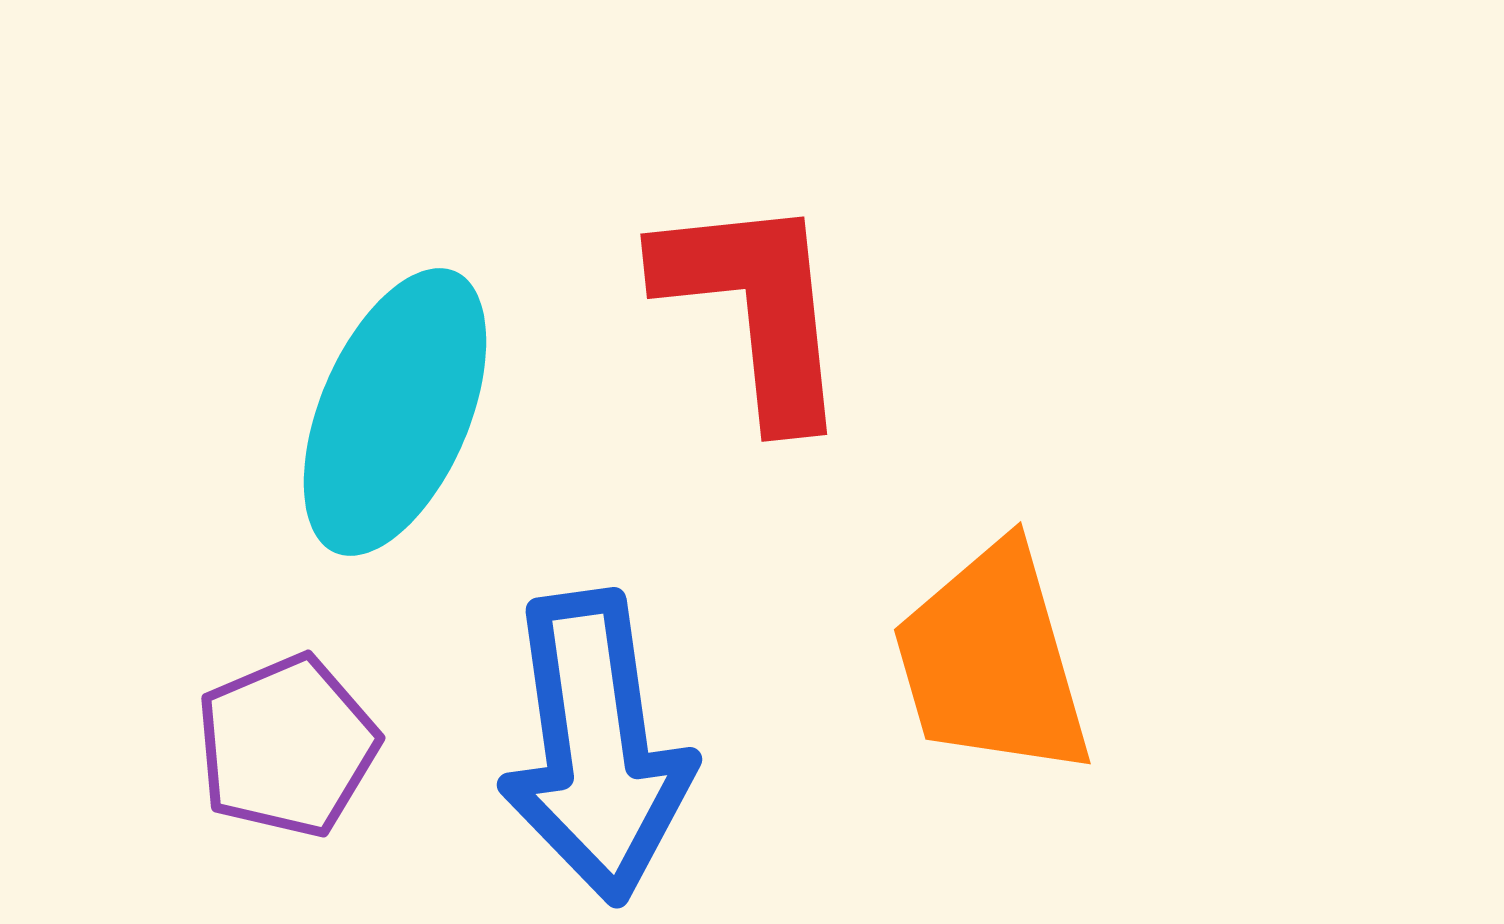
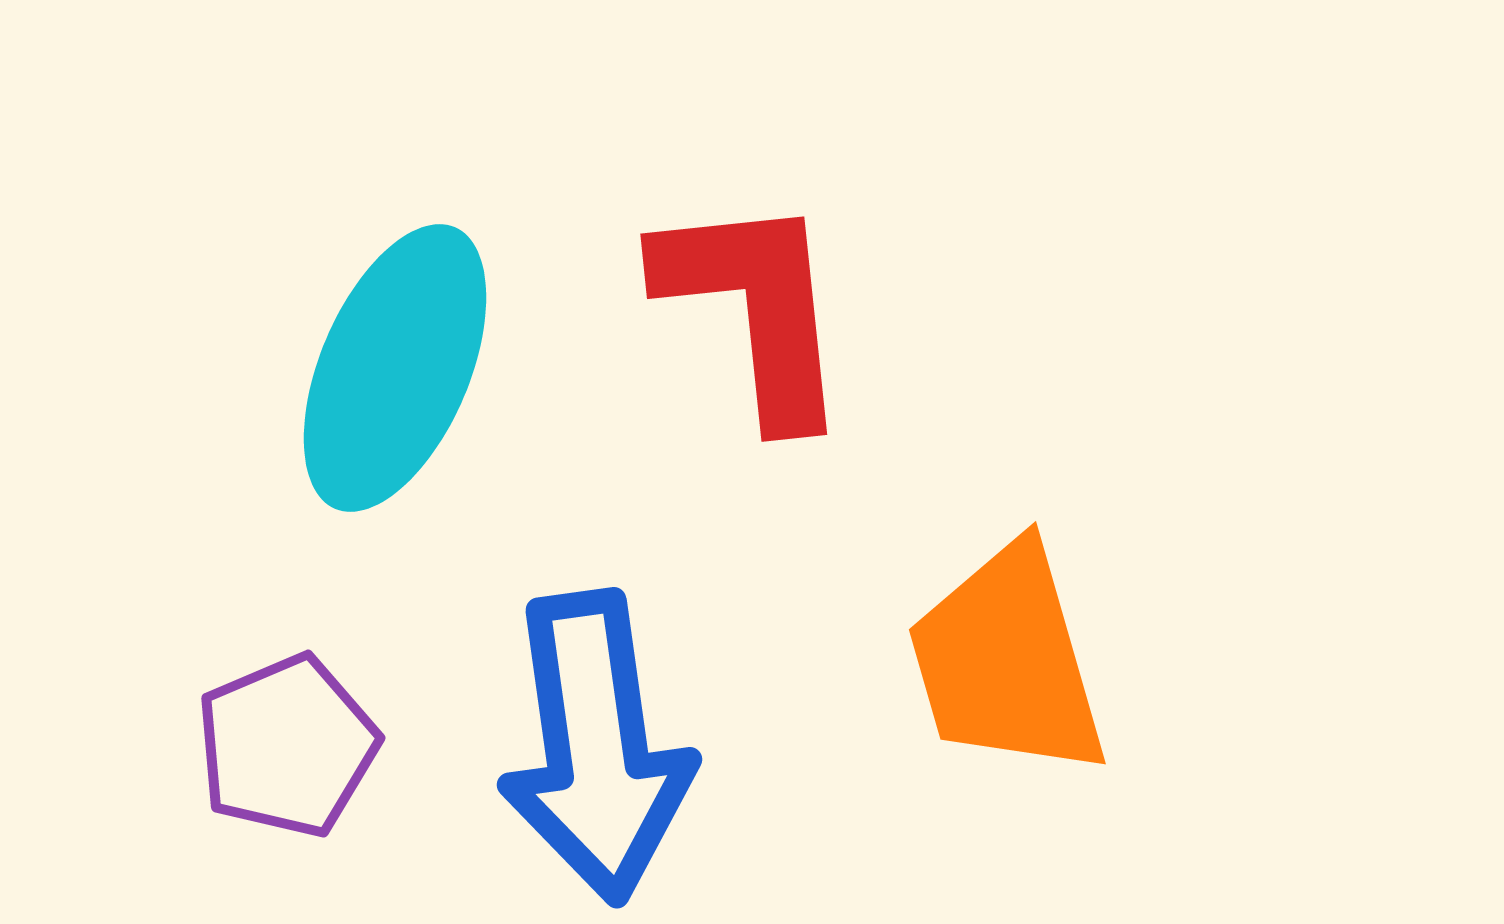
cyan ellipse: moved 44 px up
orange trapezoid: moved 15 px right
